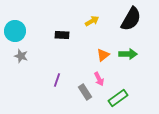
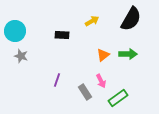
pink arrow: moved 2 px right, 2 px down
